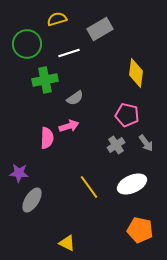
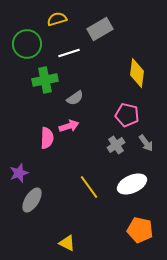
yellow diamond: moved 1 px right
purple star: rotated 24 degrees counterclockwise
